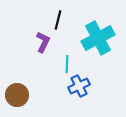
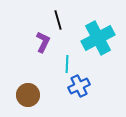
black line: rotated 30 degrees counterclockwise
brown circle: moved 11 px right
